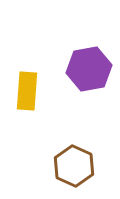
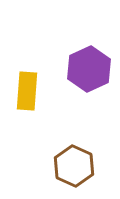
purple hexagon: rotated 15 degrees counterclockwise
